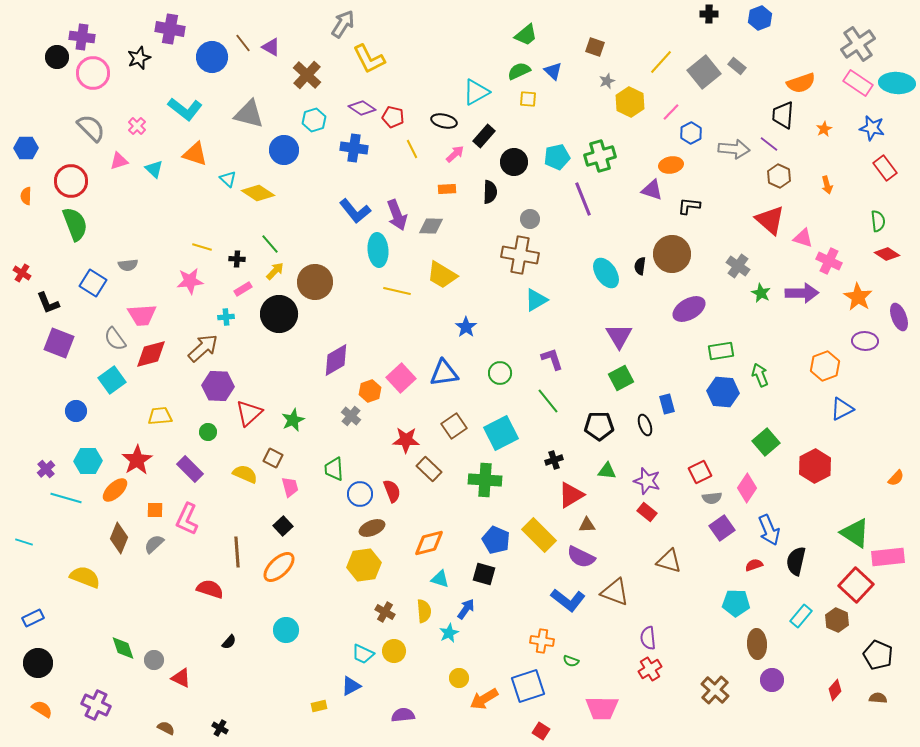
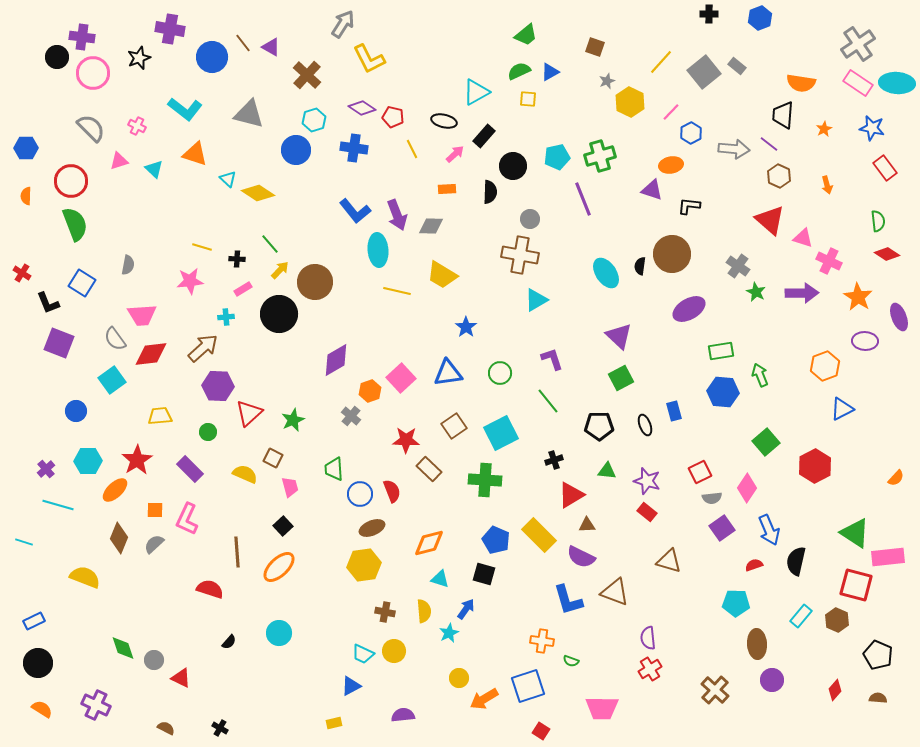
blue triangle at (553, 71): moved 3 px left, 1 px down; rotated 48 degrees clockwise
orange semicircle at (801, 83): rotated 28 degrees clockwise
pink cross at (137, 126): rotated 18 degrees counterclockwise
blue circle at (284, 150): moved 12 px right
black circle at (514, 162): moved 1 px left, 4 px down
gray semicircle at (128, 265): rotated 72 degrees counterclockwise
yellow arrow at (275, 271): moved 5 px right, 1 px up
blue square at (93, 283): moved 11 px left
green star at (761, 293): moved 5 px left, 1 px up
purple triangle at (619, 336): rotated 16 degrees counterclockwise
red diamond at (151, 354): rotated 8 degrees clockwise
blue triangle at (444, 373): moved 4 px right
blue rectangle at (667, 404): moved 7 px right, 7 px down
cyan line at (66, 498): moved 8 px left, 7 px down
red square at (856, 585): rotated 28 degrees counterclockwise
blue L-shape at (568, 600): rotated 36 degrees clockwise
brown cross at (385, 612): rotated 18 degrees counterclockwise
blue rectangle at (33, 618): moved 1 px right, 3 px down
cyan circle at (286, 630): moved 7 px left, 3 px down
yellow rectangle at (319, 706): moved 15 px right, 17 px down
